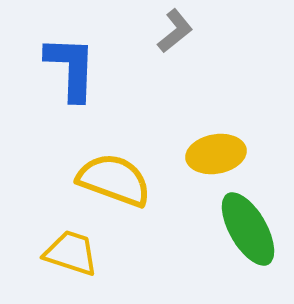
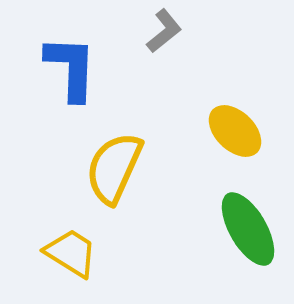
gray L-shape: moved 11 px left
yellow ellipse: moved 19 px right, 23 px up; rotated 54 degrees clockwise
yellow semicircle: moved 12 px up; rotated 86 degrees counterclockwise
yellow trapezoid: rotated 14 degrees clockwise
